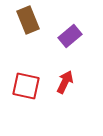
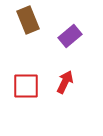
red square: rotated 12 degrees counterclockwise
